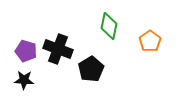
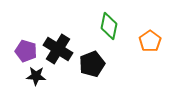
black cross: rotated 12 degrees clockwise
black pentagon: moved 1 px right, 5 px up; rotated 10 degrees clockwise
black star: moved 12 px right, 4 px up
